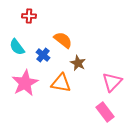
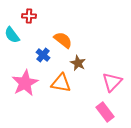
cyan semicircle: moved 5 px left, 12 px up
